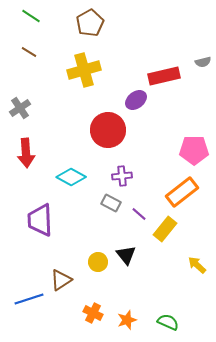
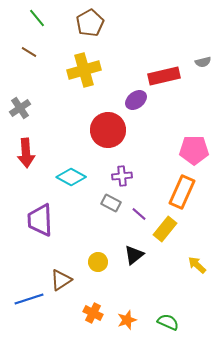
green line: moved 6 px right, 2 px down; rotated 18 degrees clockwise
orange rectangle: rotated 28 degrees counterclockwise
black triangle: moved 8 px right; rotated 30 degrees clockwise
